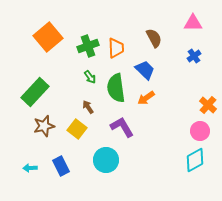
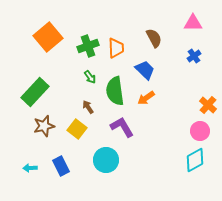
green semicircle: moved 1 px left, 3 px down
